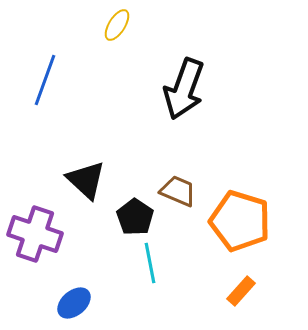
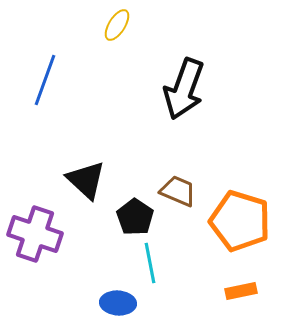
orange rectangle: rotated 36 degrees clockwise
blue ellipse: moved 44 px right; rotated 44 degrees clockwise
